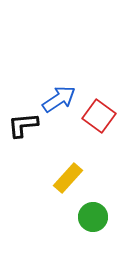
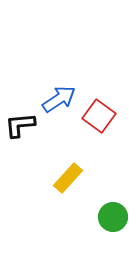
black L-shape: moved 3 px left
green circle: moved 20 px right
